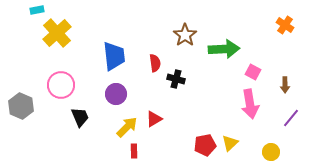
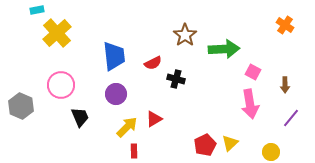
red semicircle: moved 2 px left; rotated 72 degrees clockwise
red pentagon: rotated 15 degrees counterclockwise
